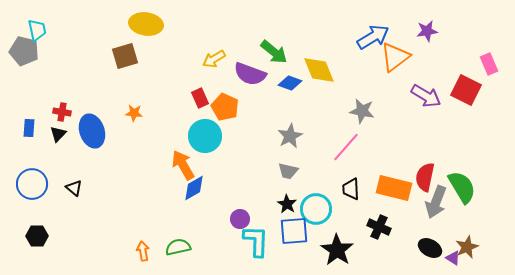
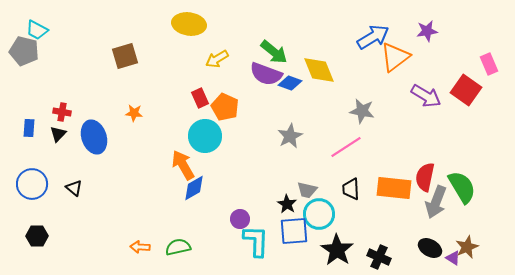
yellow ellipse at (146, 24): moved 43 px right
cyan trapezoid at (37, 30): rotated 130 degrees clockwise
yellow arrow at (214, 59): moved 3 px right
purple semicircle at (250, 74): moved 16 px right
red square at (466, 90): rotated 8 degrees clockwise
blue ellipse at (92, 131): moved 2 px right, 6 px down
pink line at (346, 147): rotated 16 degrees clockwise
gray trapezoid at (288, 171): moved 19 px right, 19 px down
orange rectangle at (394, 188): rotated 8 degrees counterclockwise
cyan circle at (316, 209): moved 3 px right, 5 px down
black cross at (379, 227): moved 30 px down
orange arrow at (143, 251): moved 3 px left, 4 px up; rotated 78 degrees counterclockwise
